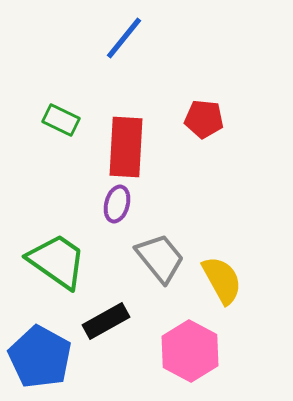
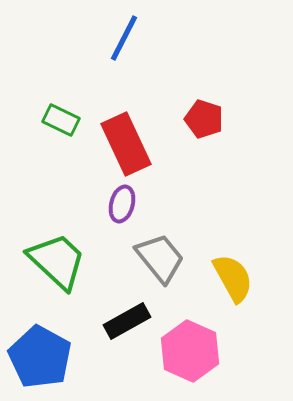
blue line: rotated 12 degrees counterclockwise
red pentagon: rotated 12 degrees clockwise
red rectangle: moved 3 px up; rotated 28 degrees counterclockwise
purple ellipse: moved 5 px right
green trapezoid: rotated 8 degrees clockwise
yellow semicircle: moved 11 px right, 2 px up
black rectangle: moved 21 px right
pink hexagon: rotated 4 degrees counterclockwise
